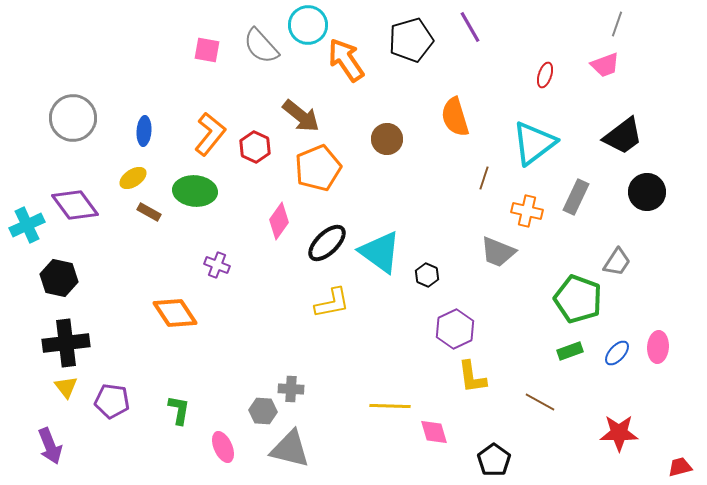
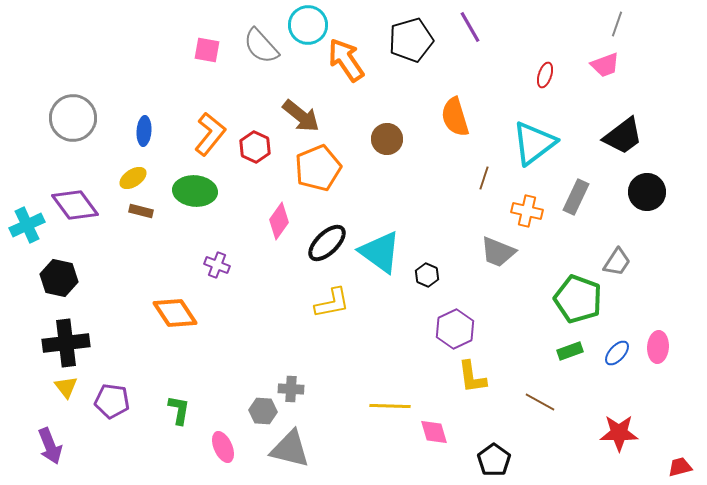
brown rectangle at (149, 212): moved 8 px left, 1 px up; rotated 15 degrees counterclockwise
